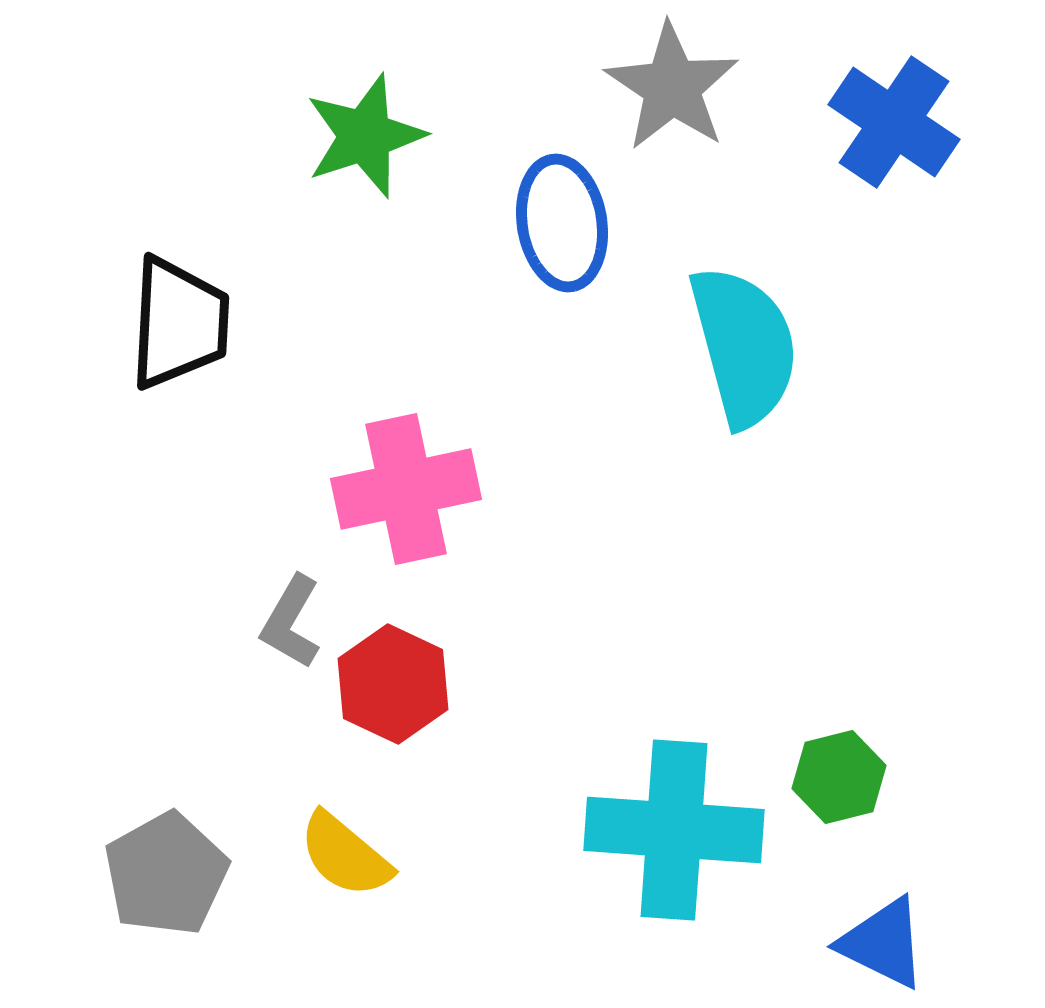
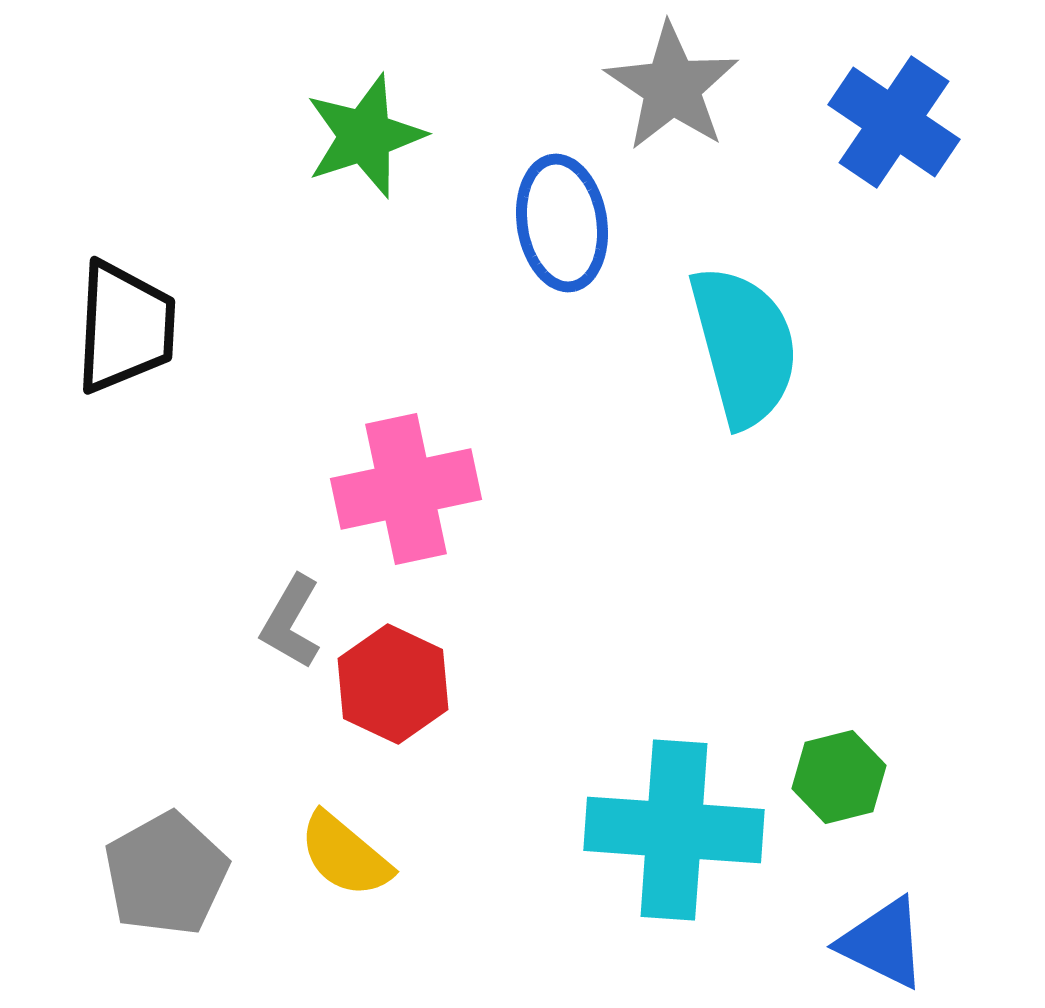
black trapezoid: moved 54 px left, 4 px down
